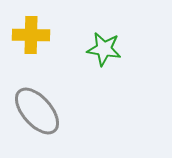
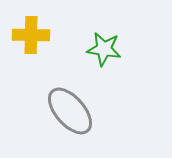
gray ellipse: moved 33 px right
